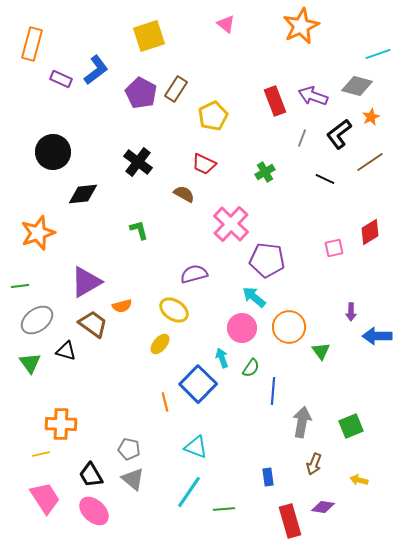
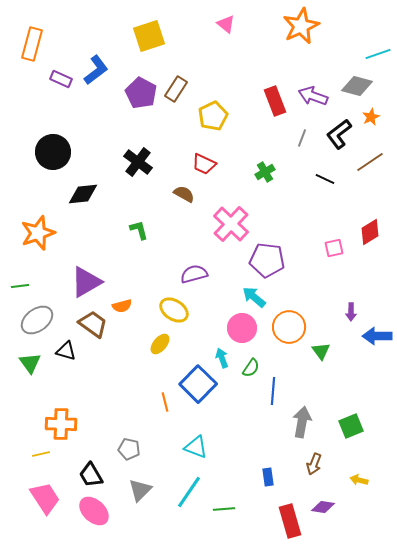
gray triangle at (133, 479): moved 7 px right, 11 px down; rotated 35 degrees clockwise
